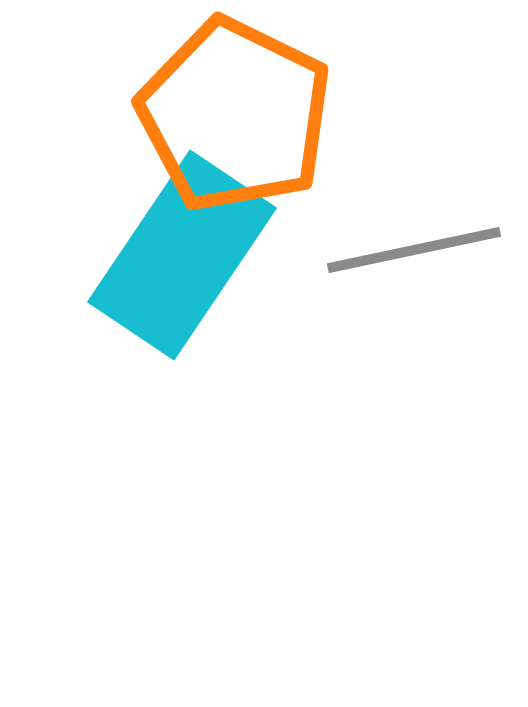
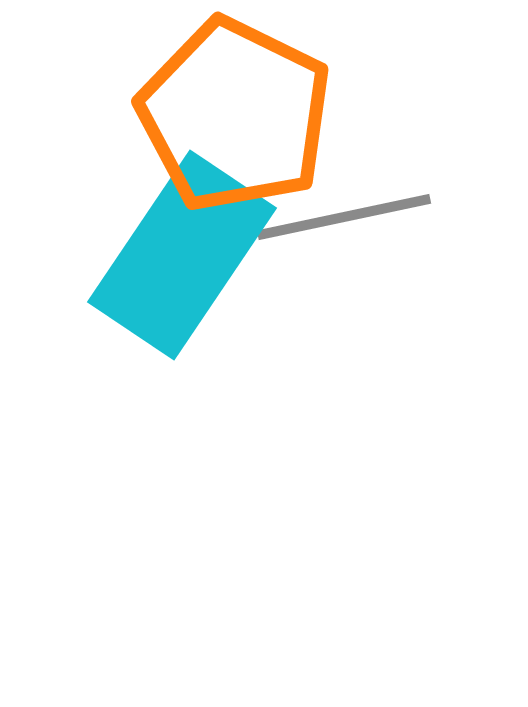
gray line: moved 70 px left, 33 px up
